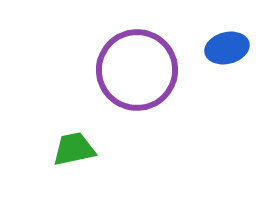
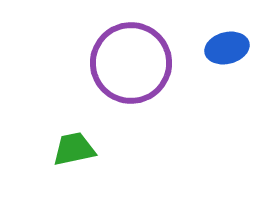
purple circle: moved 6 px left, 7 px up
